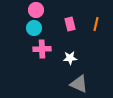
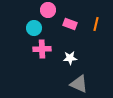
pink circle: moved 12 px right
pink rectangle: rotated 56 degrees counterclockwise
